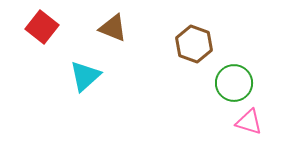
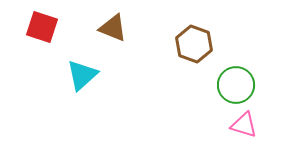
red square: rotated 20 degrees counterclockwise
cyan triangle: moved 3 px left, 1 px up
green circle: moved 2 px right, 2 px down
pink triangle: moved 5 px left, 3 px down
